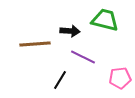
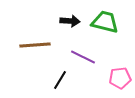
green trapezoid: moved 2 px down
black arrow: moved 10 px up
brown line: moved 1 px down
